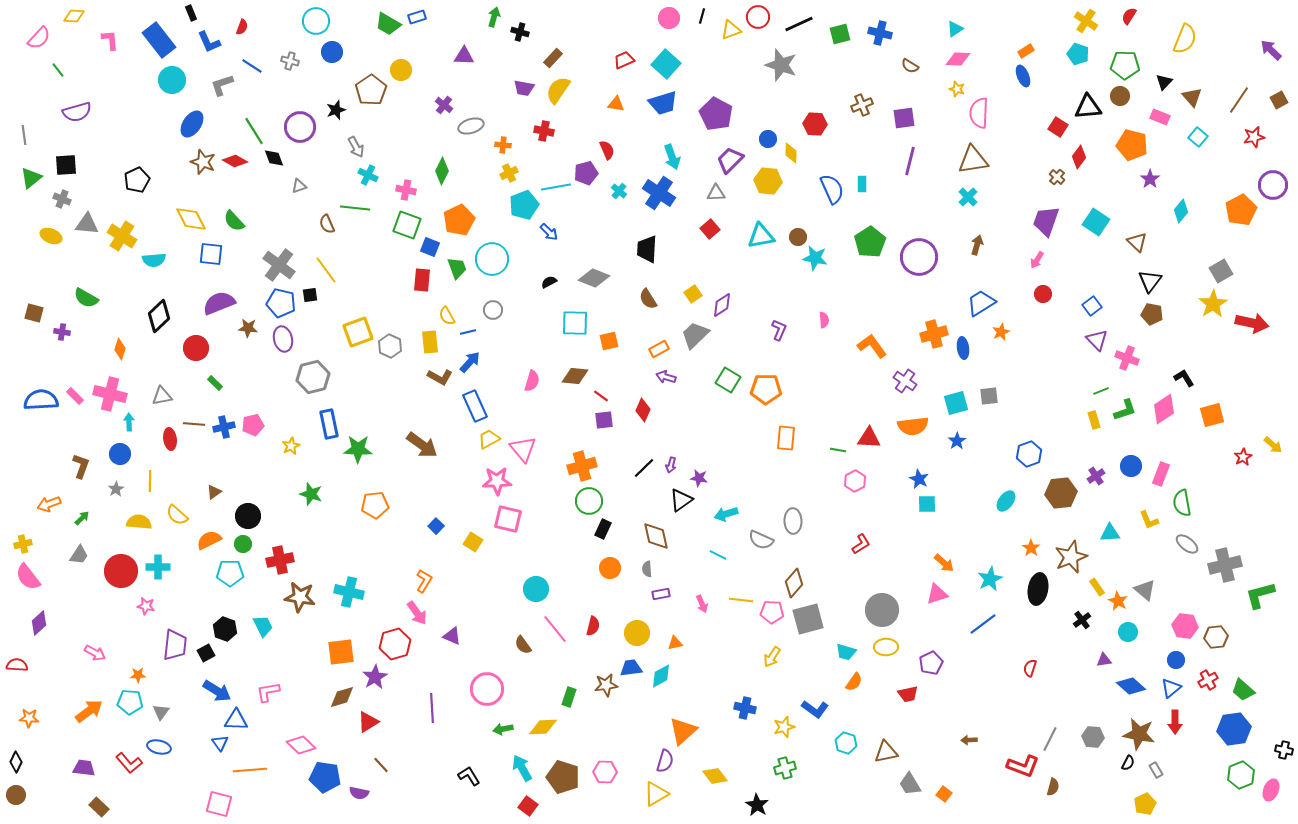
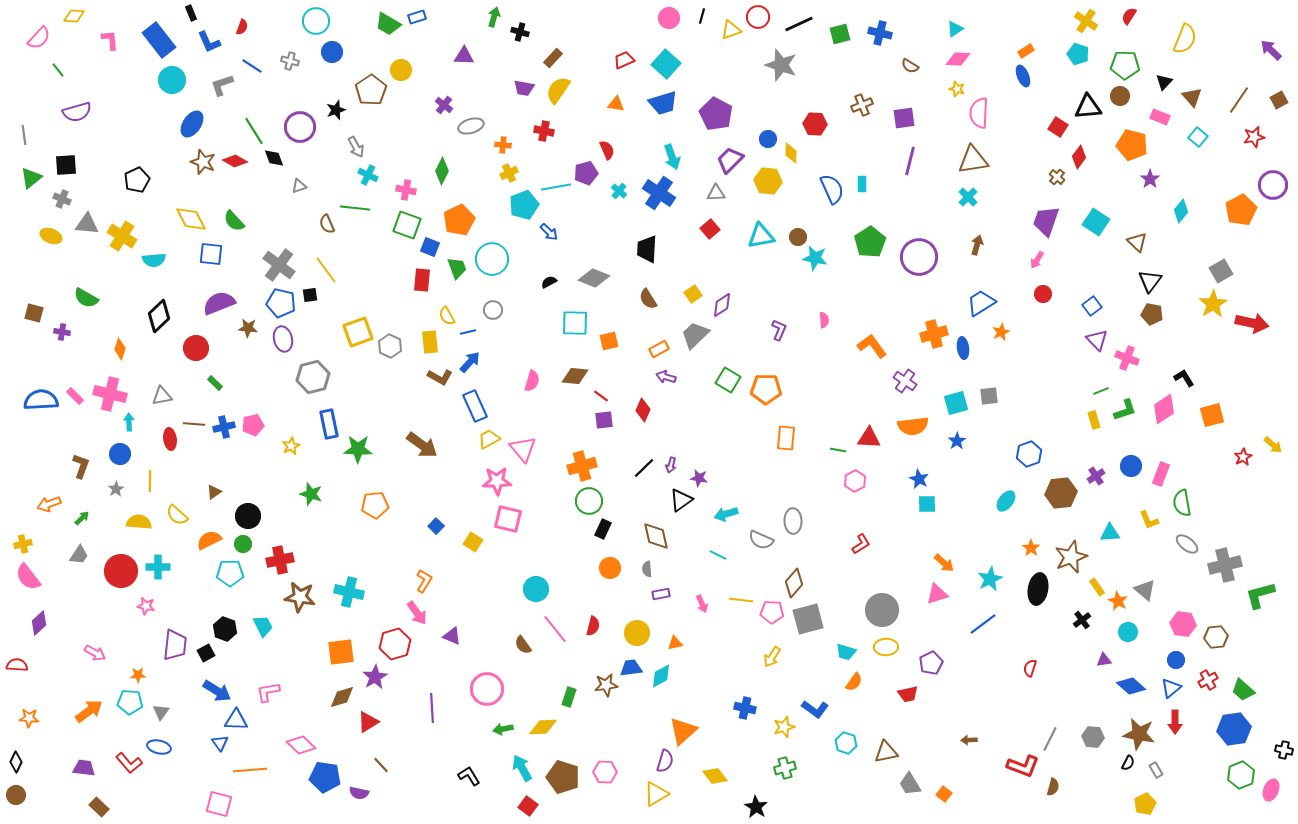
pink hexagon at (1185, 626): moved 2 px left, 2 px up
black star at (757, 805): moved 1 px left, 2 px down
